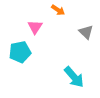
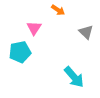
pink triangle: moved 1 px left, 1 px down
